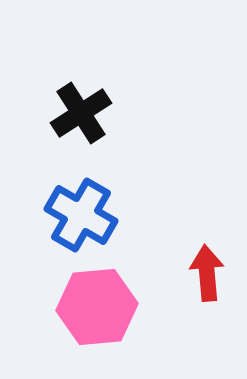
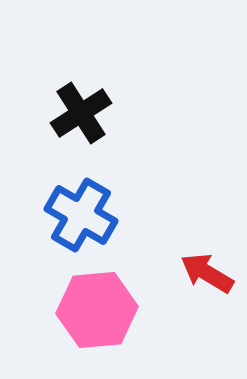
red arrow: rotated 54 degrees counterclockwise
pink hexagon: moved 3 px down
